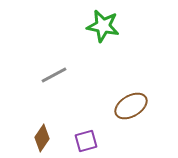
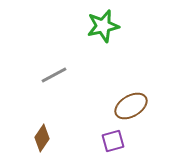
green star: rotated 24 degrees counterclockwise
purple square: moved 27 px right
